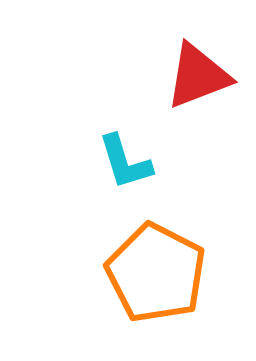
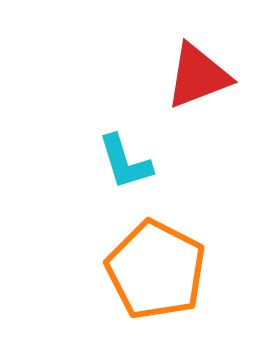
orange pentagon: moved 3 px up
